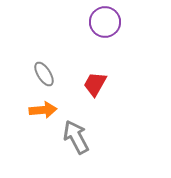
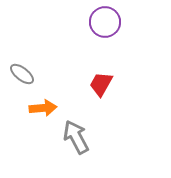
gray ellipse: moved 22 px left; rotated 20 degrees counterclockwise
red trapezoid: moved 6 px right
orange arrow: moved 2 px up
